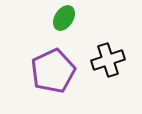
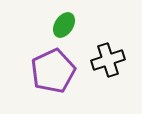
green ellipse: moved 7 px down
